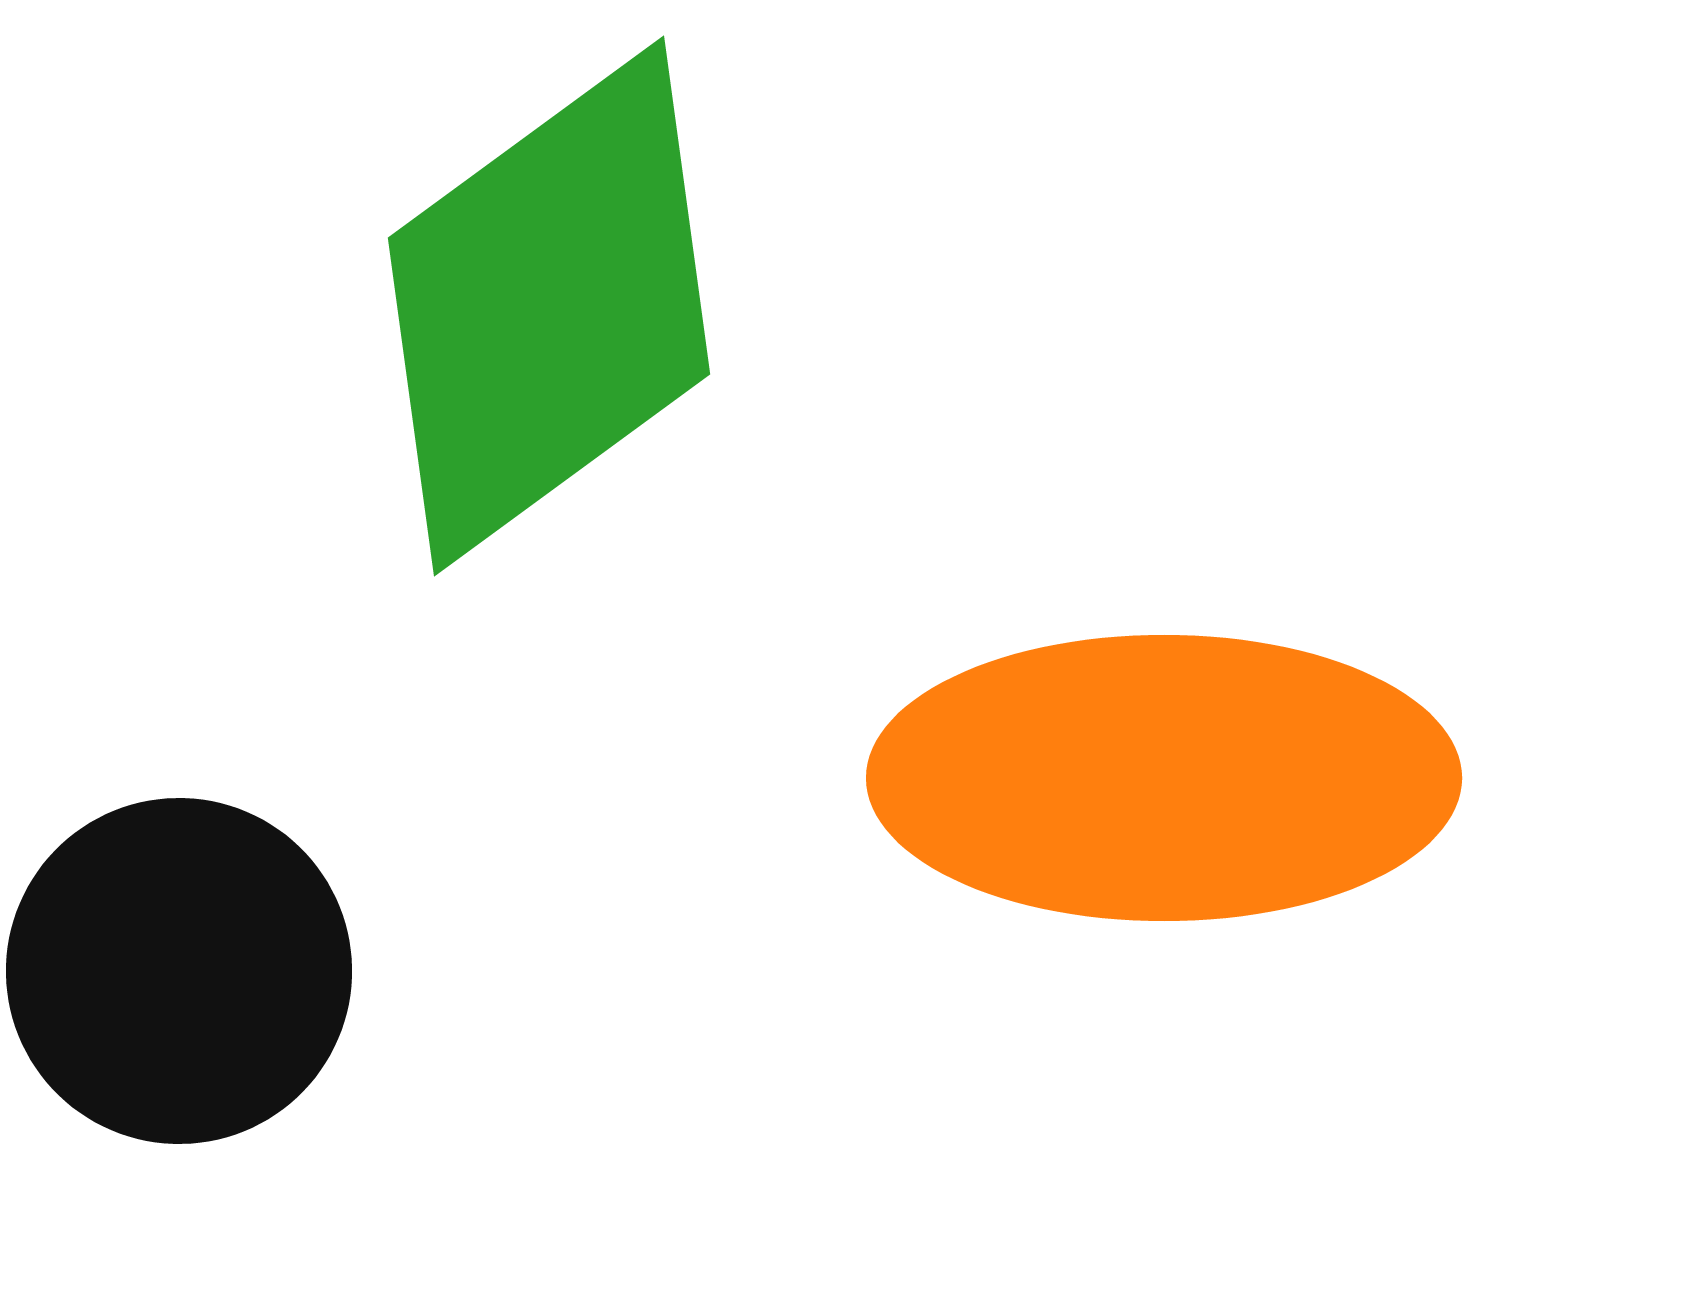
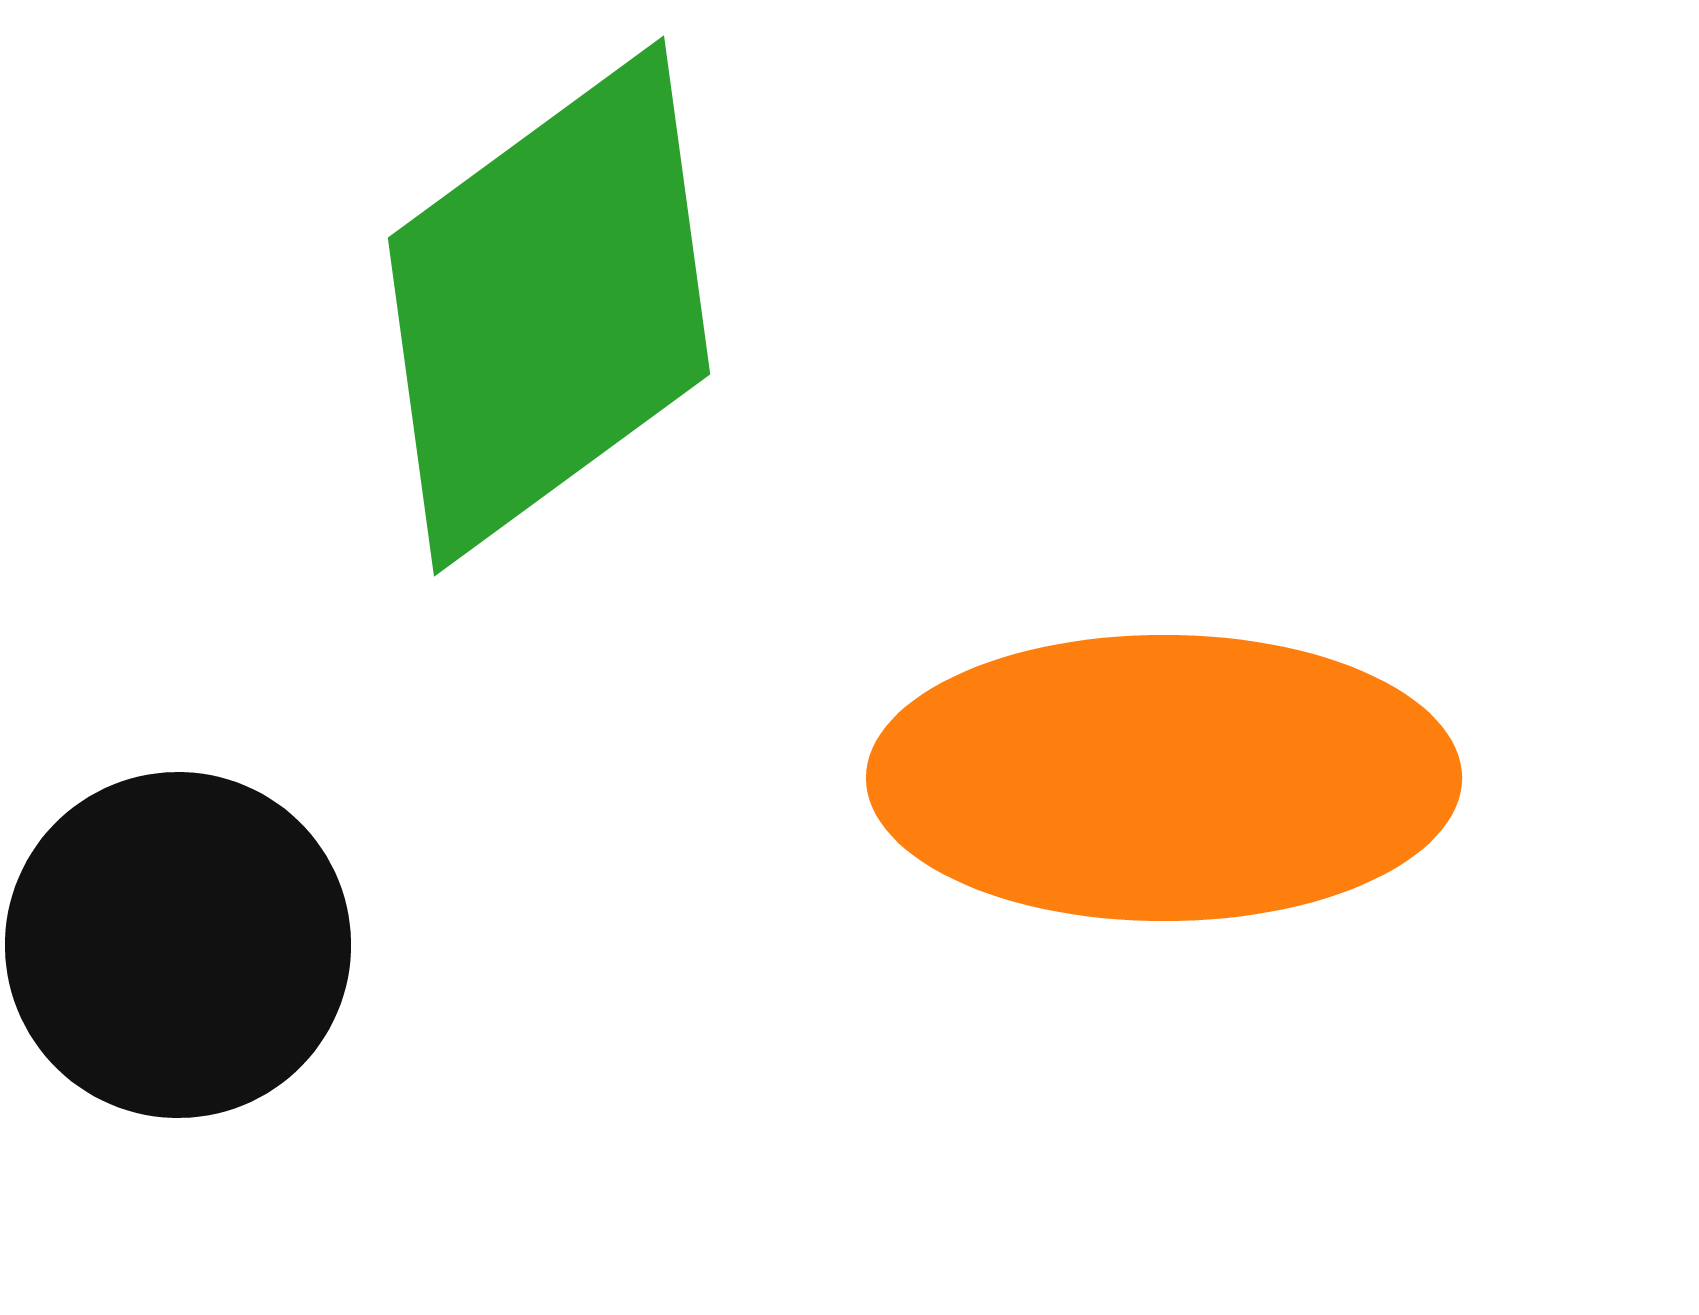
black circle: moved 1 px left, 26 px up
